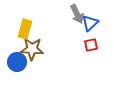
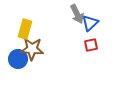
blue circle: moved 1 px right, 3 px up
